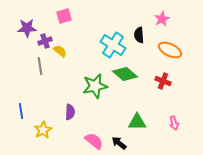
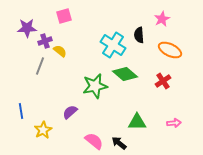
gray line: rotated 30 degrees clockwise
red cross: rotated 35 degrees clockwise
purple semicircle: rotated 133 degrees counterclockwise
pink arrow: rotated 80 degrees counterclockwise
